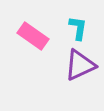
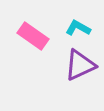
cyan L-shape: rotated 70 degrees counterclockwise
